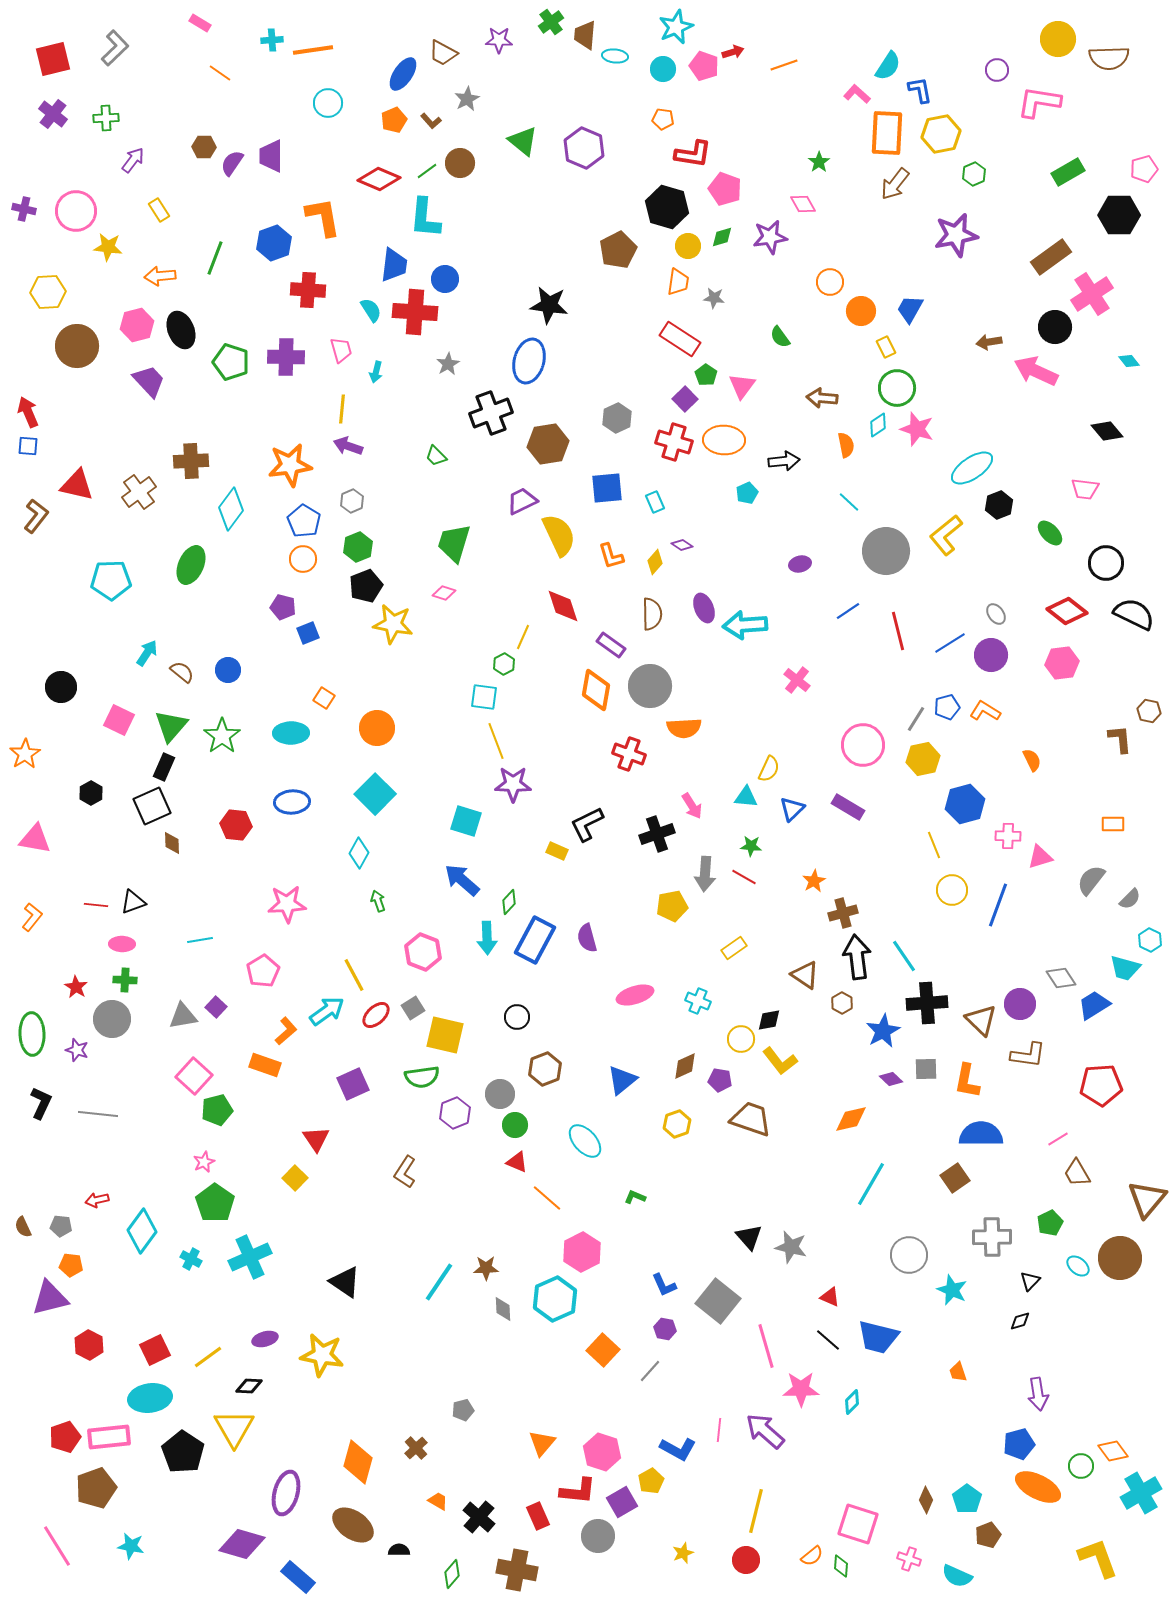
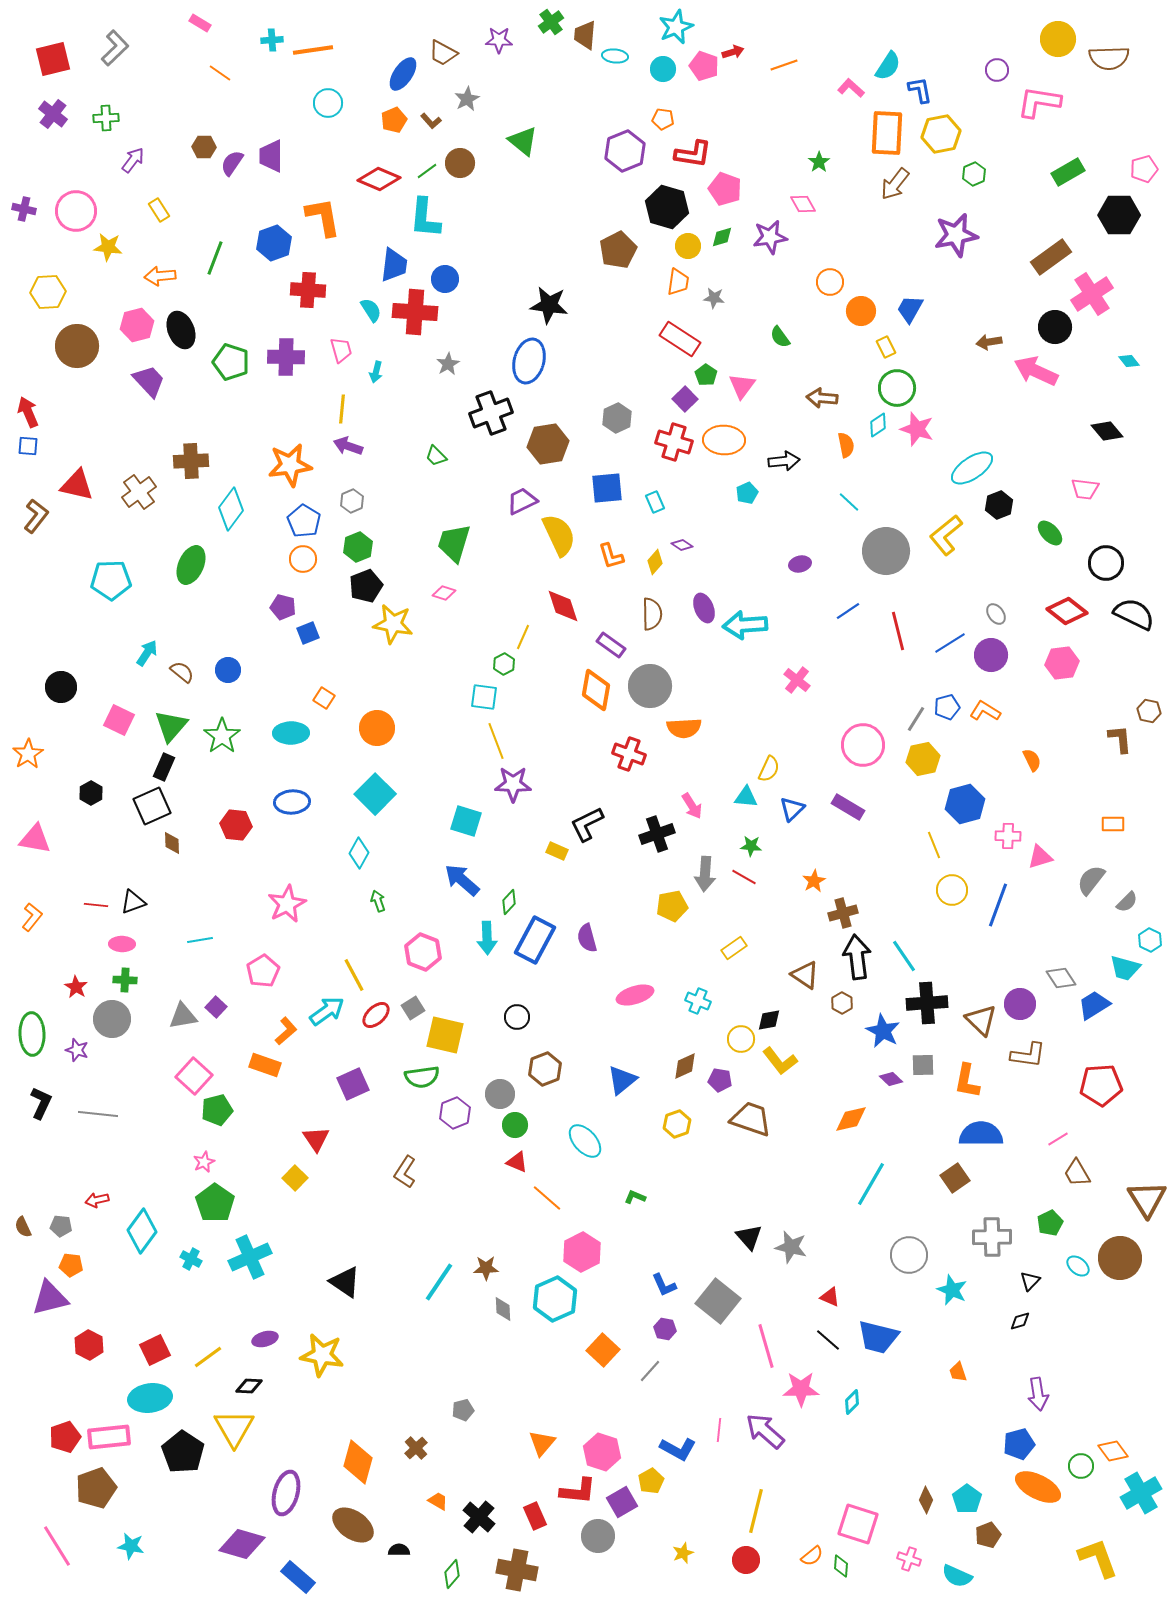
pink L-shape at (857, 94): moved 6 px left, 6 px up
purple hexagon at (584, 148): moved 41 px right, 3 px down; rotated 15 degrees clockwise
orange star at (25, 754): moved 3 px right
gray semicircle at (1130, 899): moved 3 px left, 3 px down
pink star at (287, 904): rotated 24 degrees counterclockwise
blue star at (883, 1031): rotated 16 degrees counterclockwise
gray square at (926, 1069): moved 3 px left, 4 px up
brown triangle at (1147, 1199): rotated 12 degrees counterclockwise
red rectangle at (538, 1516): moved 3 px left
